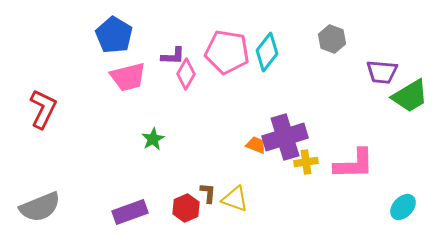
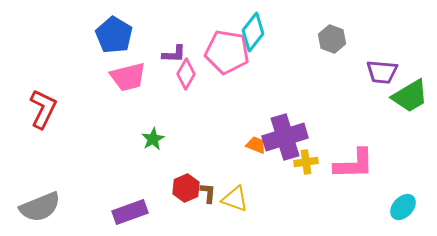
cyan diamond: moved 14 px left, 20 px up
purple L-shape: moved 1 px right, 2 px up
red hexagon: moved 20 px up
